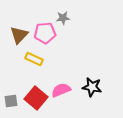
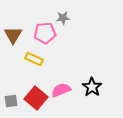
brown triangle: moved 6 px left; rotated 12 degrees counterclockwise
black star: rotated 24 degrees clockwise
